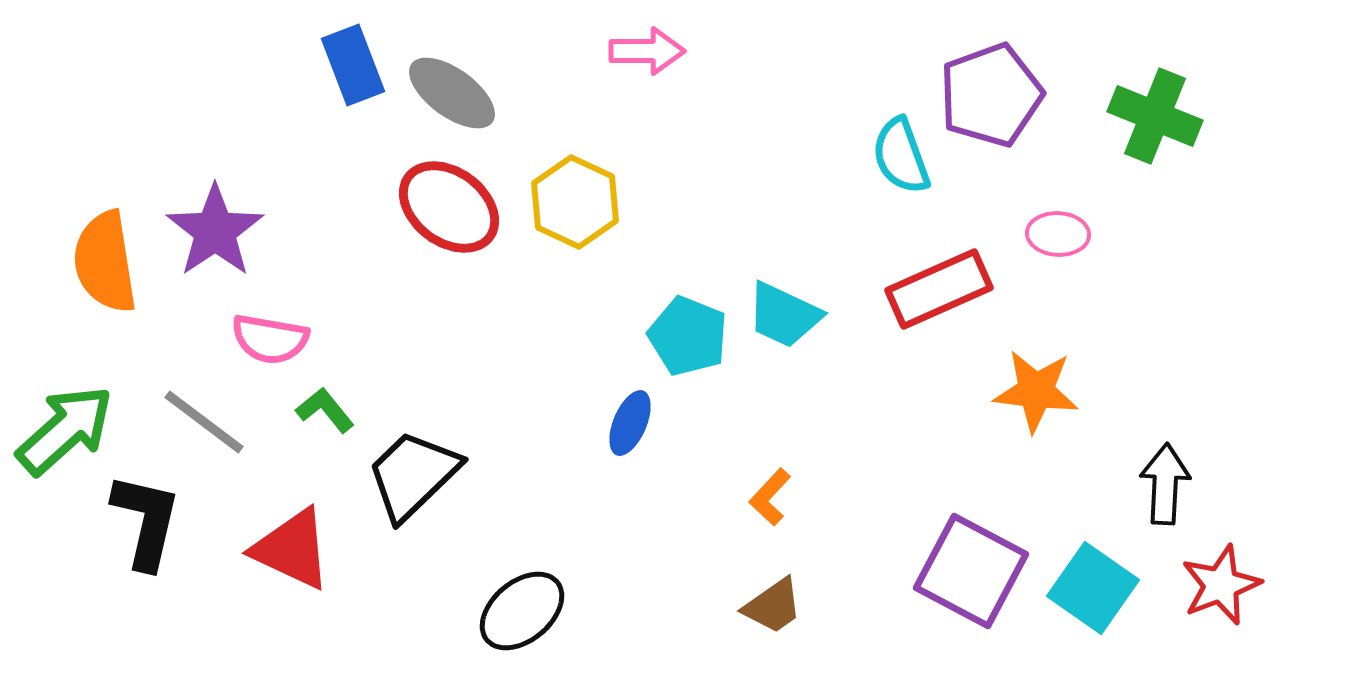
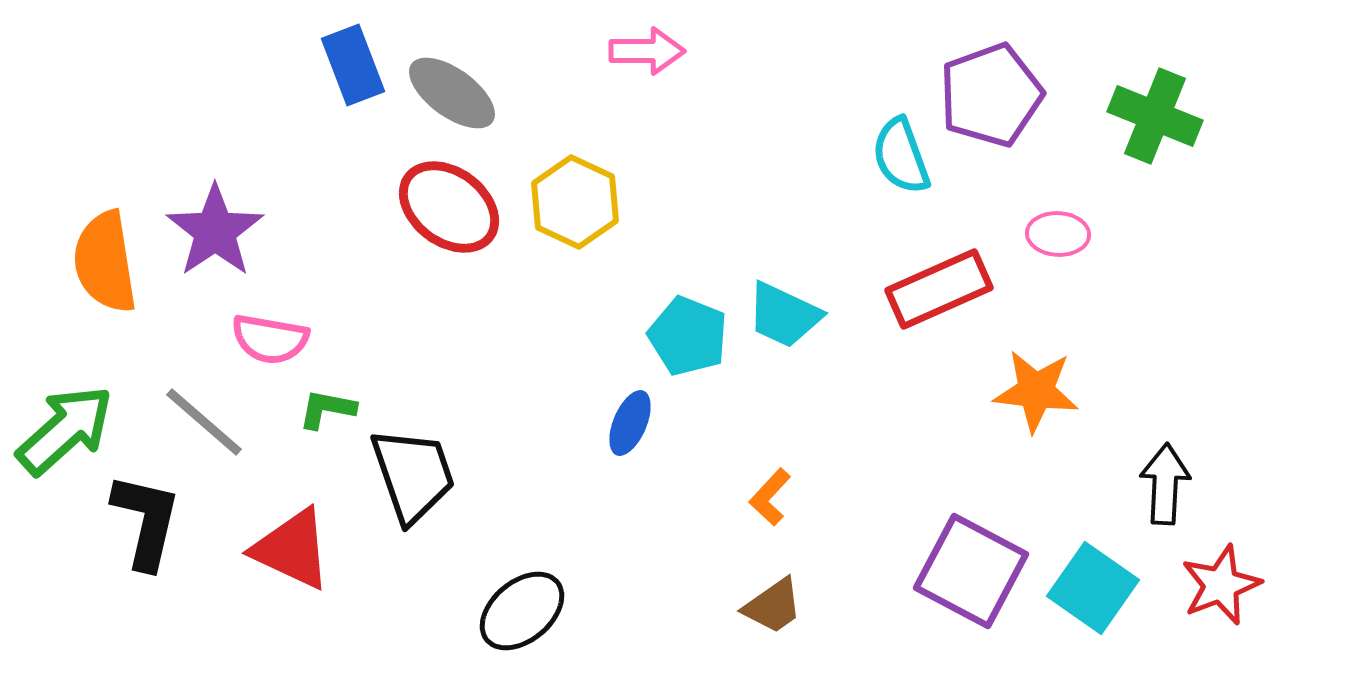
green L-shape: moved 2 px right, 1 px up; rotated 40 degrees counterclockwise
gray line: rotated 4 degrees clockwise
black trapezoid: rotated 115 degrees clockwise
